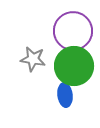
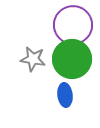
purple circle: moved 6 px up
green circle: moved 2 px left, 7 px up
